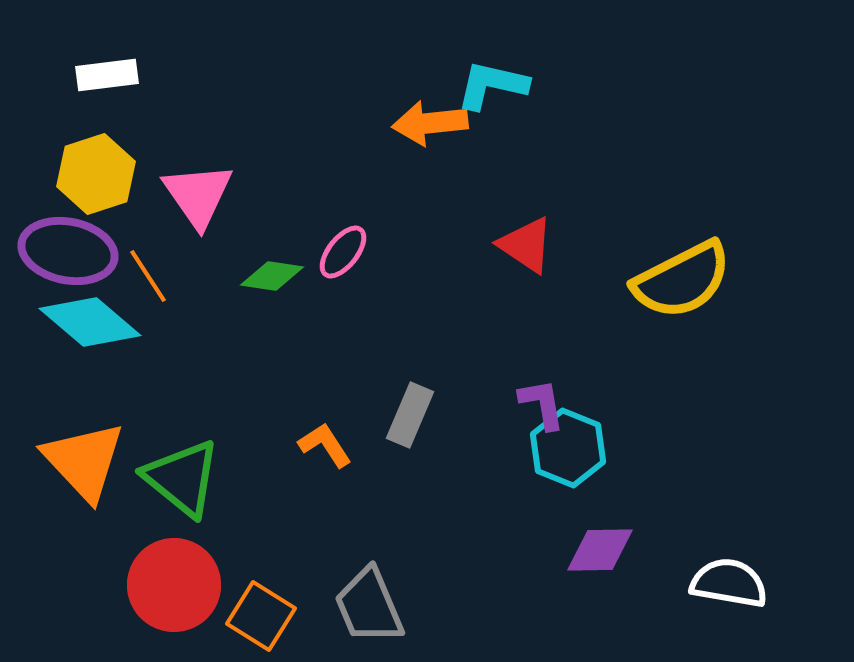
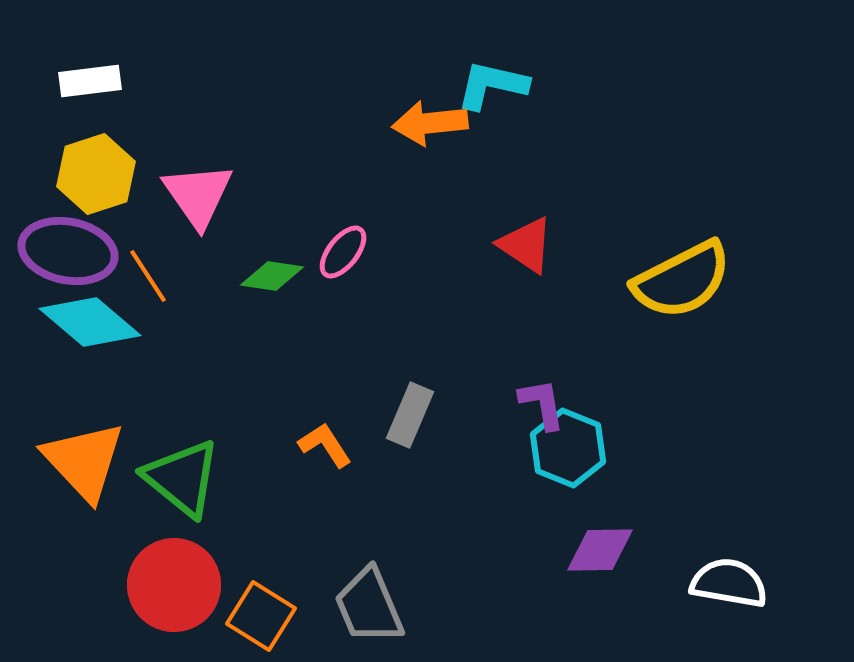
white rectangle: moved 17 px left, 6 px down
